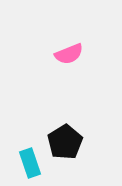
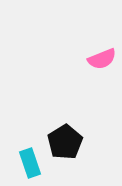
pink semicircle: moved 33 px right, 5 px down
